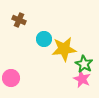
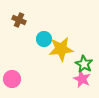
yellow star: moved 3 px left
pink circle: moved 1 px right, 1 px down
